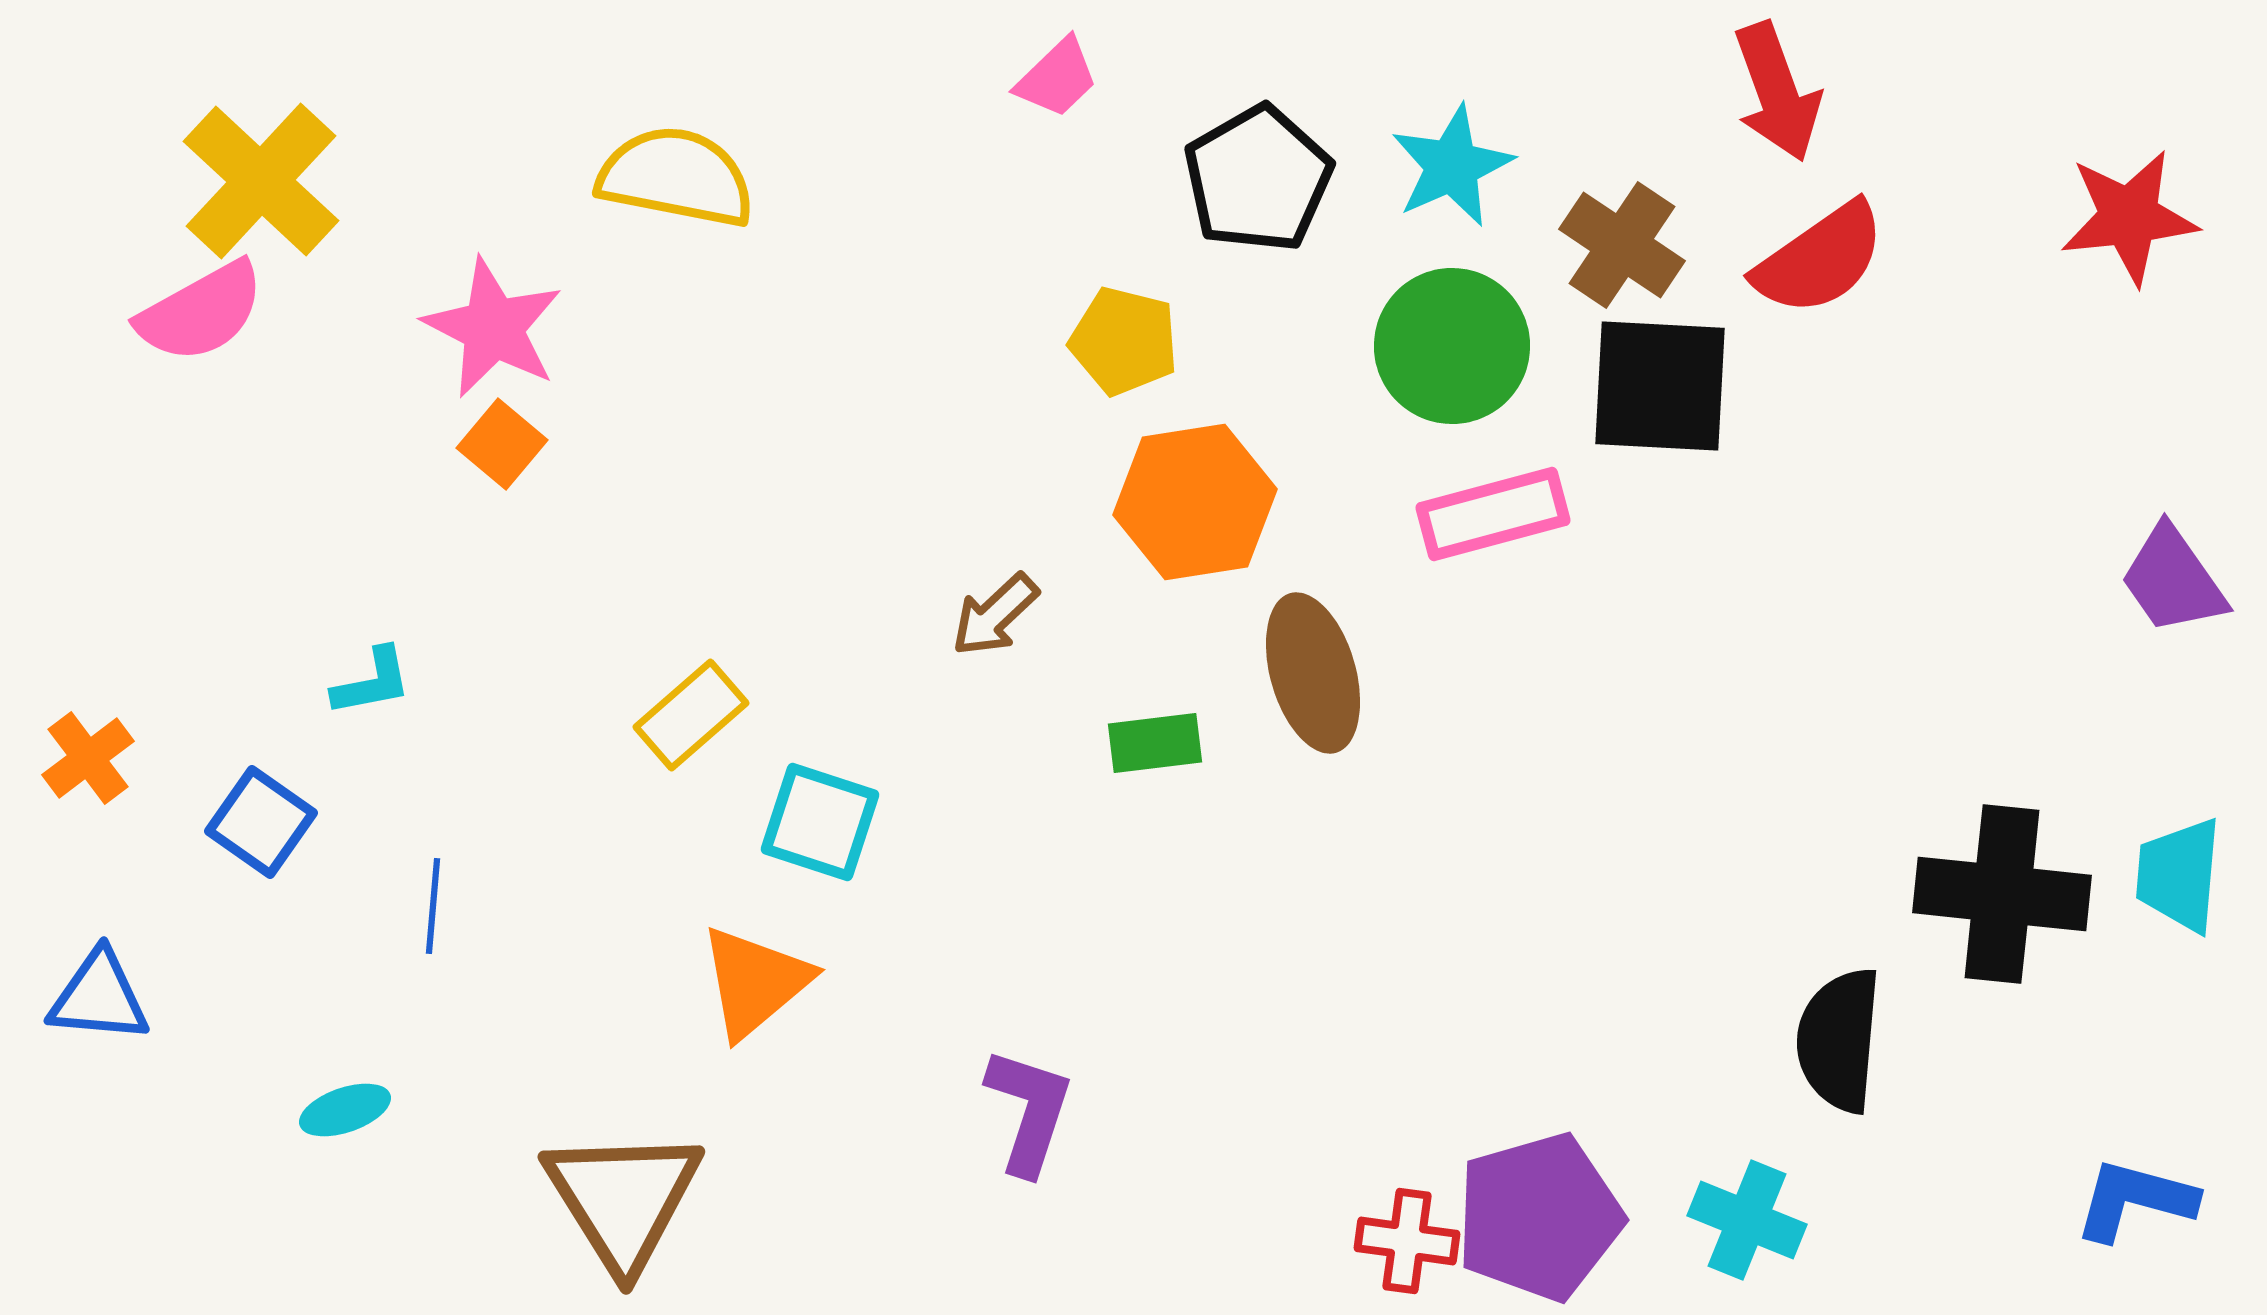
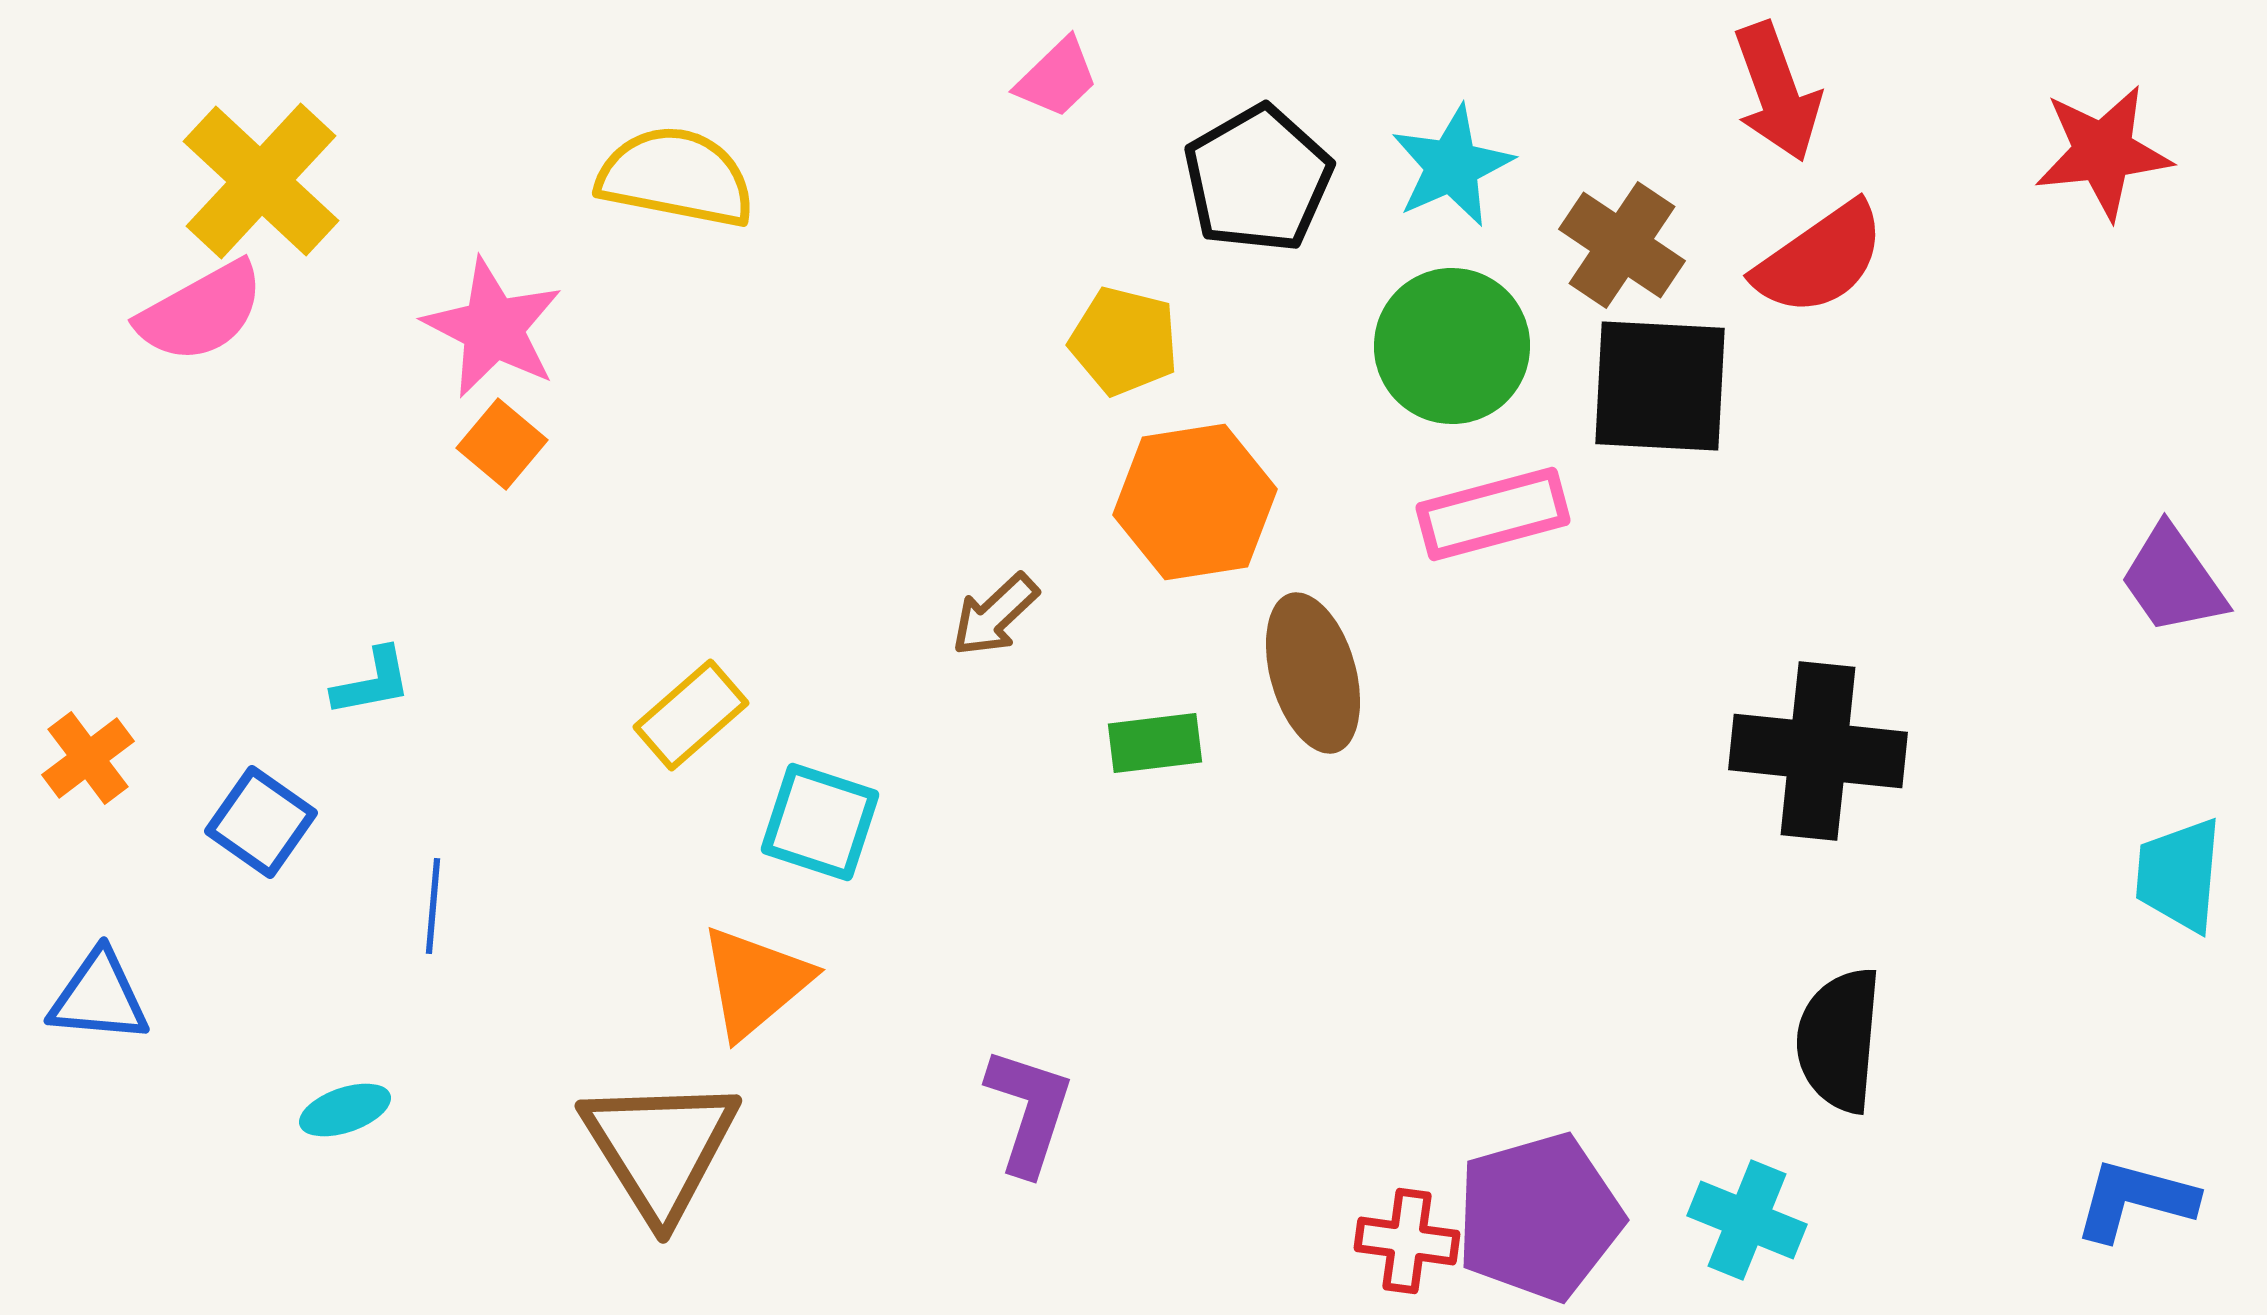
red star: moved 26 px left, 65 px up
black cross: moved 184 px left, 143 px up
brown triangle: moved 37 px right, 51 px up
